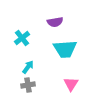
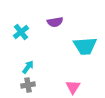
cyan cross: moved 1 px left, 6 px up
cyan trapezoid: moved 20 px right, 3 px up
pink triangle: moved 2 px right, 3 px down
